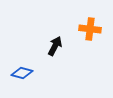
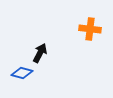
black arrow: moved 15 px left, 7 px down
